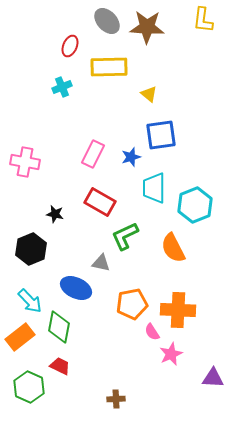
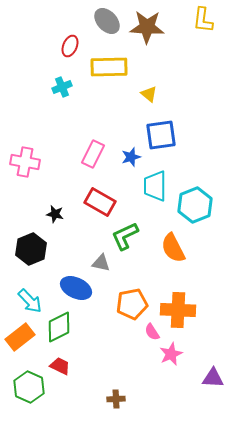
cyan trapezoid: moved 1 px right, 2 px up
green diamond: rotated 52 degrees clockwise
